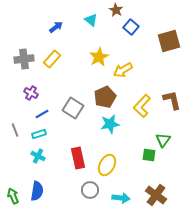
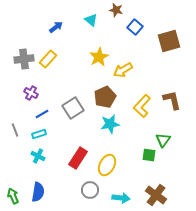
brown star: rotated 16 degrees counterclockwise
blue square: moved 4 px right
yellow rectangle: moved 4 px left
gray square: rotated 25 degrees clockwise
red rectangle: rotated 45 degrees clockwise
blue semicircle: moved 1 px right, 1 px down
